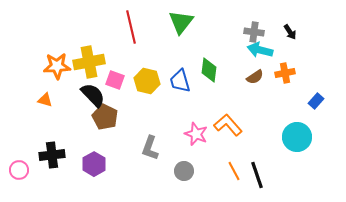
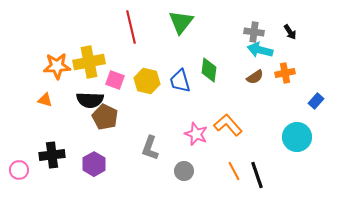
black semicircle: moved 3 px left, 5 px down; rotated 136 degrees clockwise
